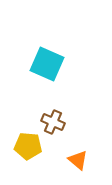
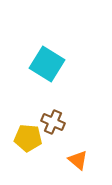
cyan square: rotated 8 degrees clockwise
yellow pentagon: moved 8 px up
